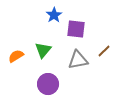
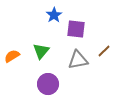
green triangle: moved 2 px left, 1 px down
orange semicircle: moved 4 px left
